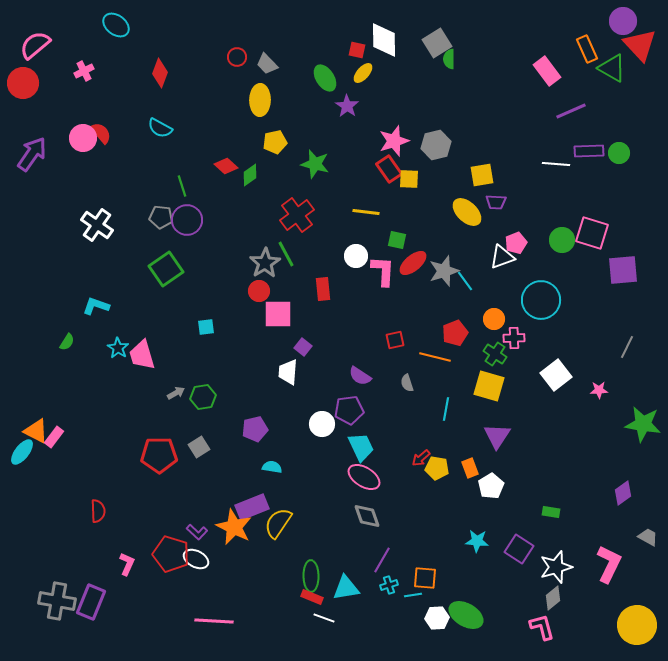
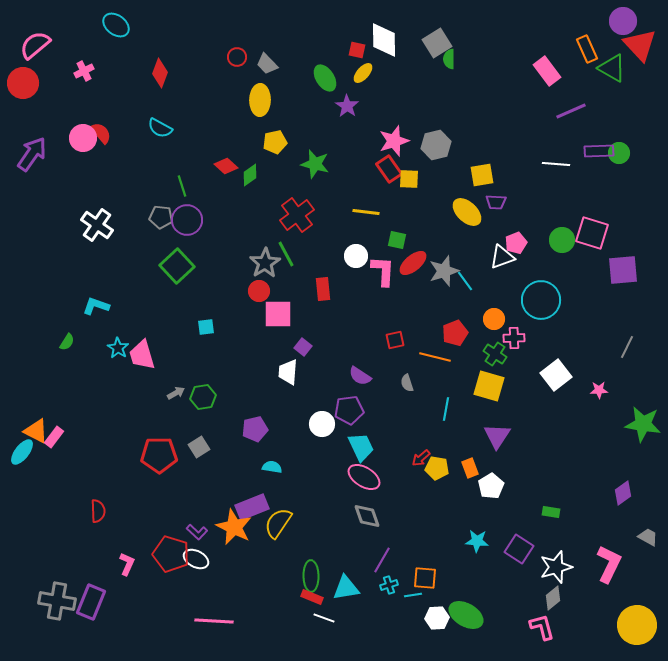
purple rectangle at (589, 151): moved 10 px right
green square at (166, 269): moved 11 px right, 3 px up; rotated 8 degrees counterclockwise
